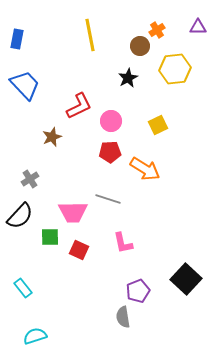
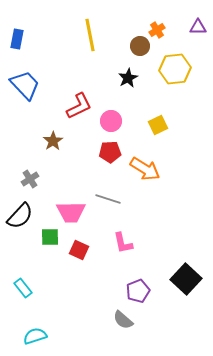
brown star: moved 1 px right, 4 px down; rotated 12 degrees counterclockwise
pink trapezoid: moved 2 px left
gray semicircle: moved 3 px down; rotated 40 degrees counterclockwise
